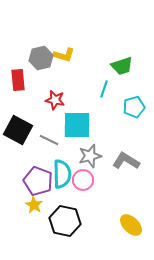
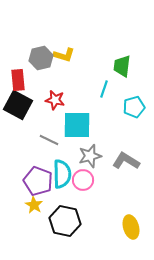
green trapezoid: rotated 115 degrees clockwise
black square: moved 25 px up
yellow ellipse: moved 2 px down; rotated 30 degrees clockwise
